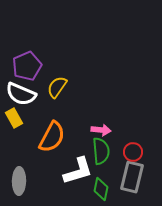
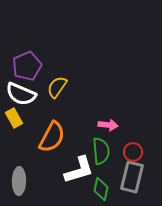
pink arrow: moved 7 px right, 5 px up
white L-shape: moved 1 px right, 1 px up
